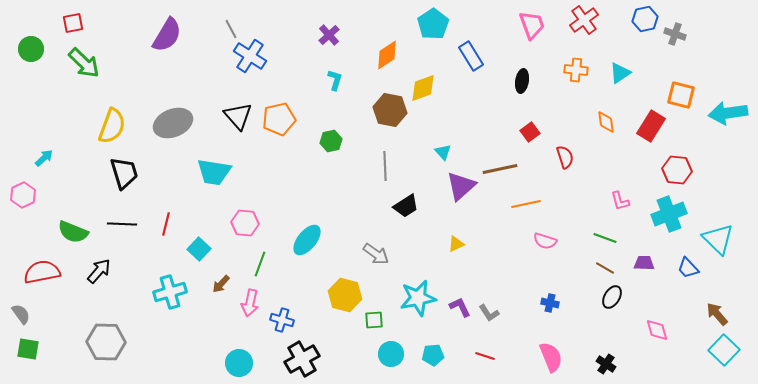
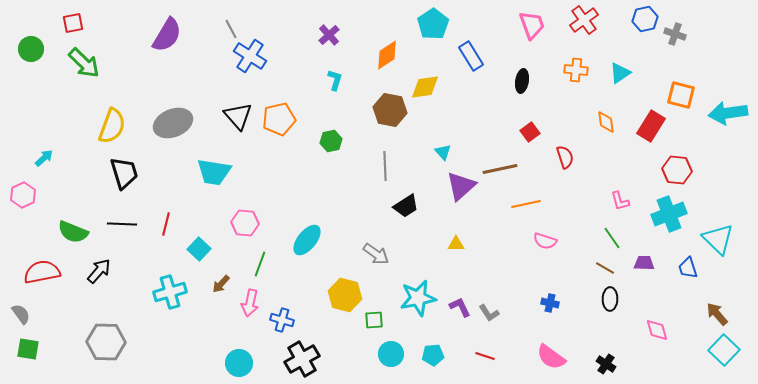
yellow diamond at (423, 88): moved 2 px right, 1 px up; rotated 12 degrees clockwise
green line at (605, 238): moved 7 px right; rotated 35 degrees clockwise
yellow triangle at (456, 244): rotated 24 degrees clockwise
blue trapezoid at (688, 268): rotated 25 degrees clockwise
black ellipse at (612, 297): moved 2 px left, 2 px down; rotated 30 degrees counterclockwise
pink semicircle at (551, 357): rotated 148 degrees clockwise
